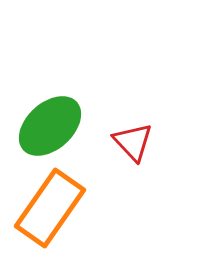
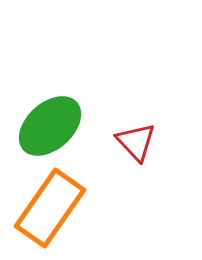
red triangle: moved 3 px right
